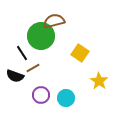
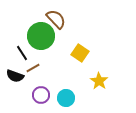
brown semicircle: moved 2 px right, 2 px up; rotated 60 degrees clockwise
